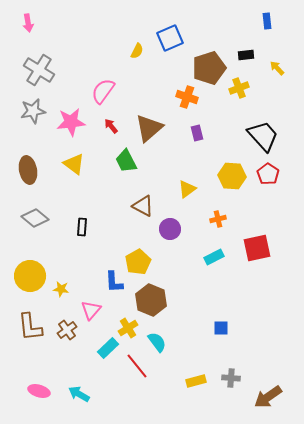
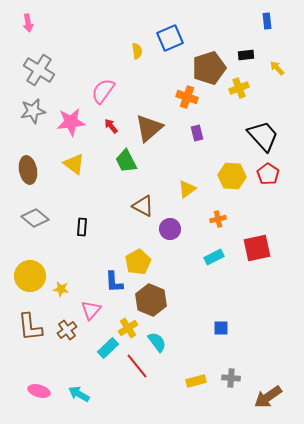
yellow semicircle at (137, 51): rotated 35 degrees counterclockwise
